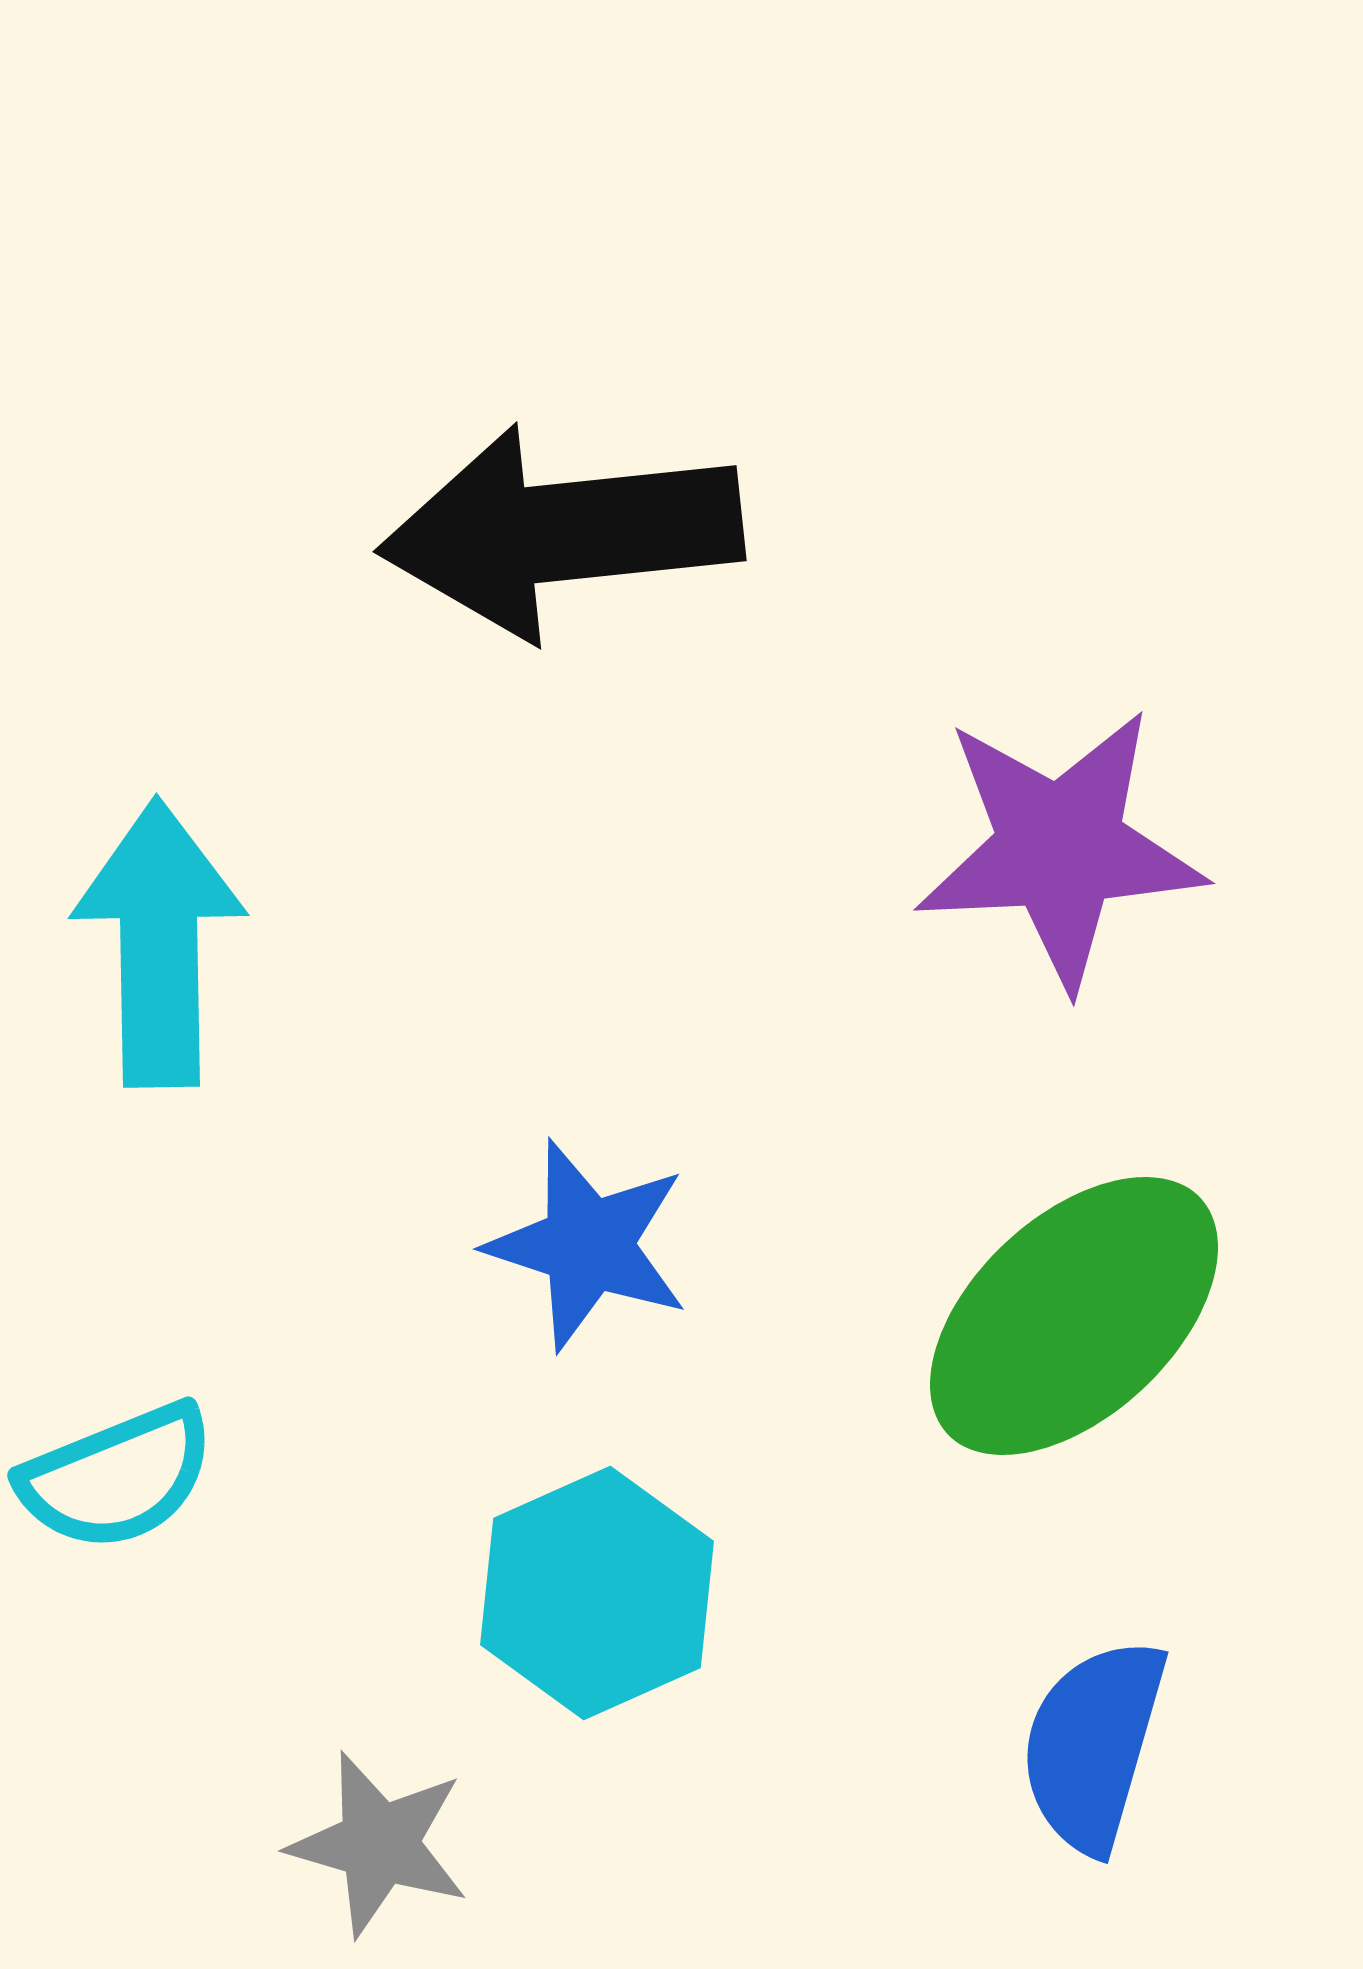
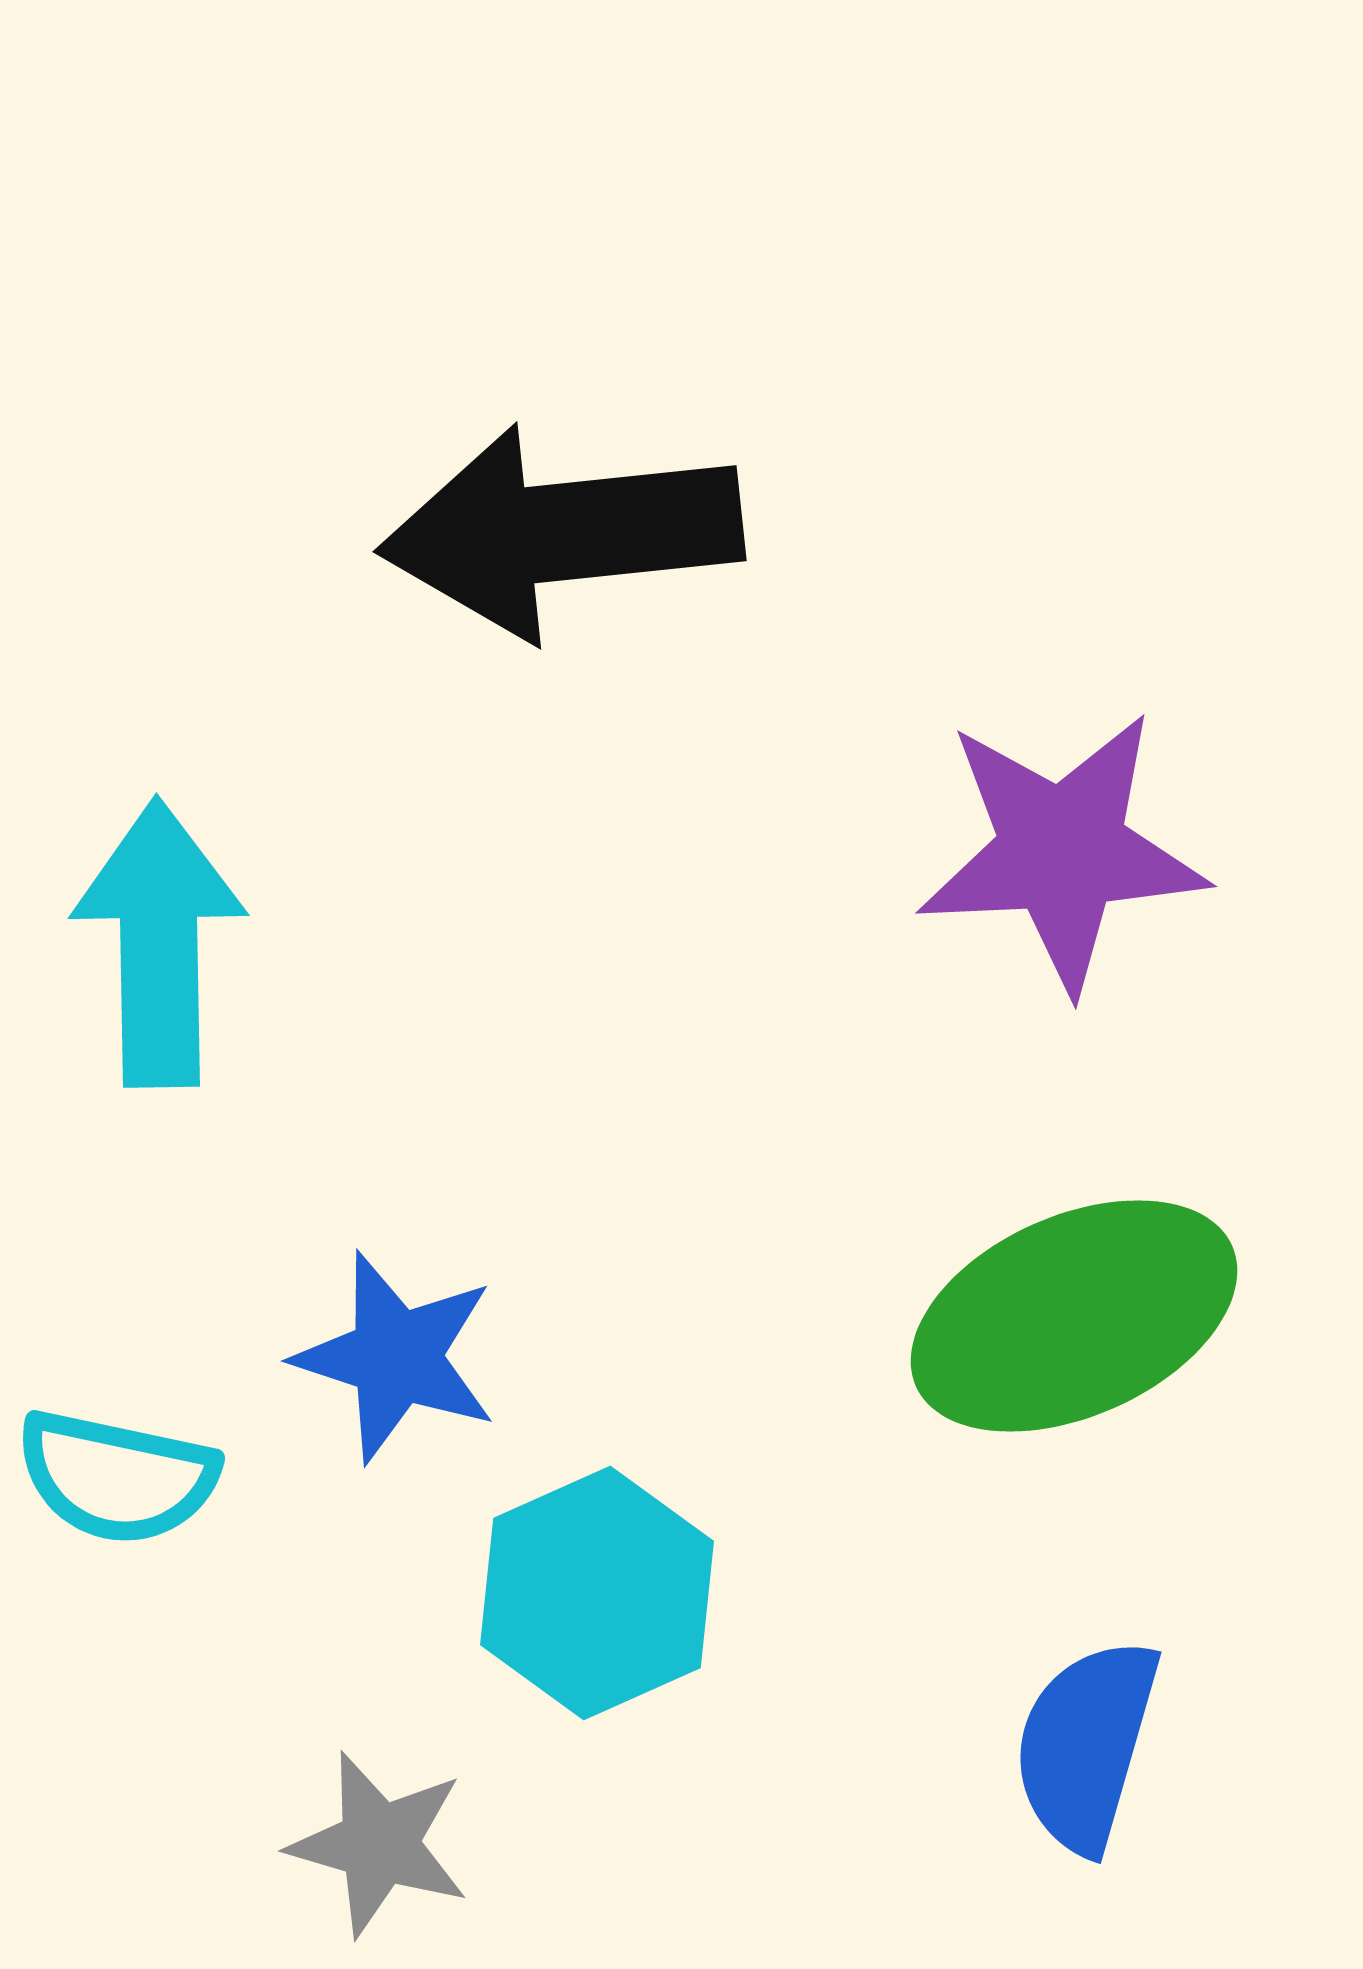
purple star: moved 2 px right, 3 px down
blue star: moved 192 px left, 112 px down
green ellipse: rotated 19 degrees clockwise
cyan semicircle: rotated 34 degrees clockwise
blue semicircle: moved 7 px left
